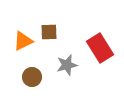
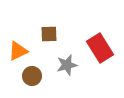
brown square: moved 2 px down
orange triangle: moved 5 px left, 10 px down
brown circle: moved 1 px up
